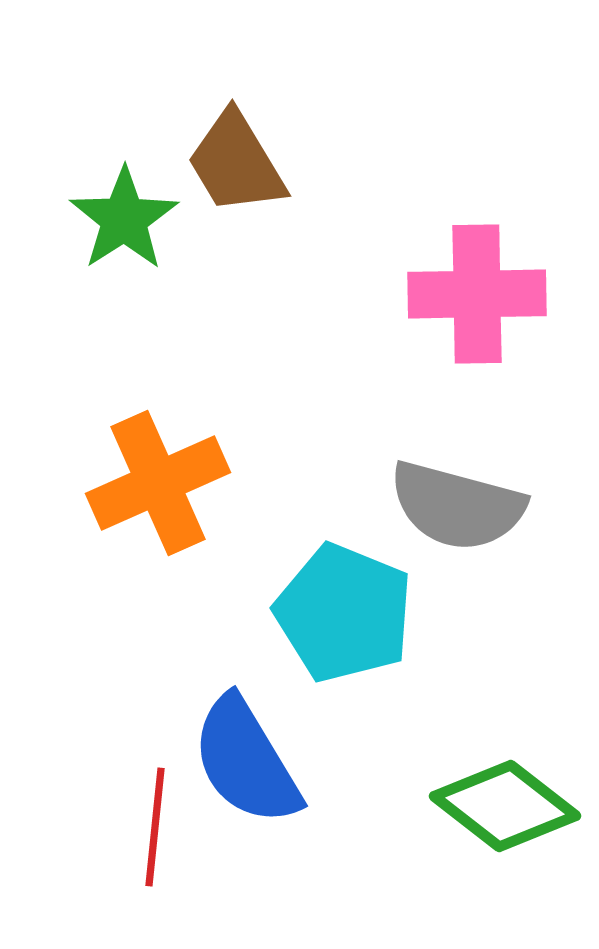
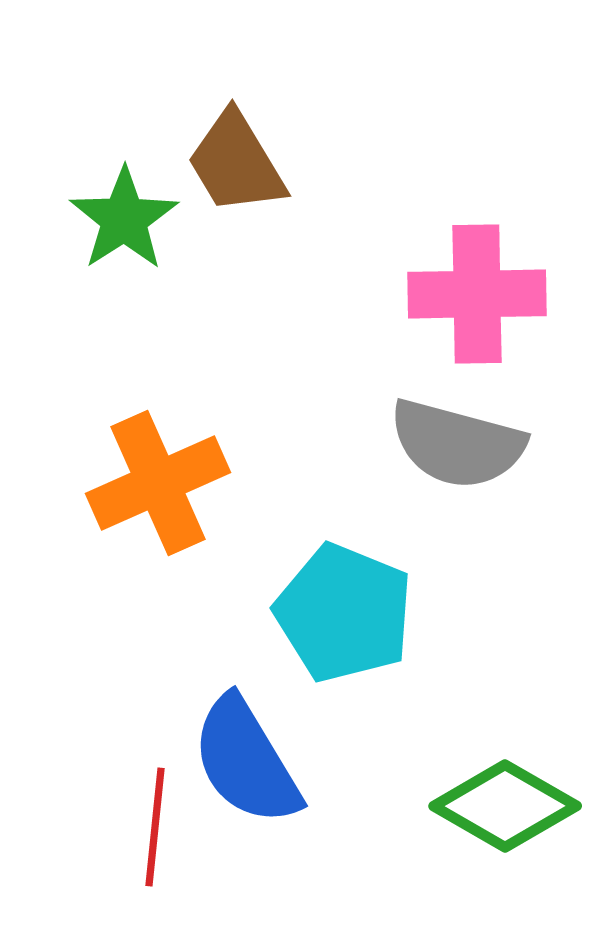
gray semicircle: moved 62 px up
green diamond: rotated 8 degrees counterclockwise
